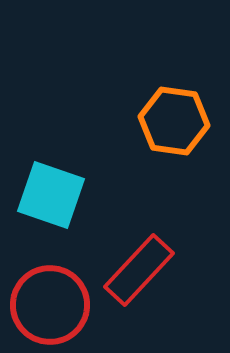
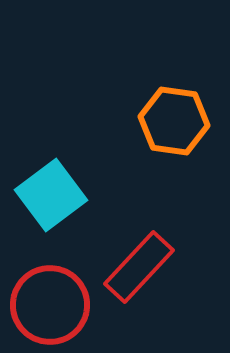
cyan square: rotated 34 degrees clockwise
red rectangle: moved 3 px up
